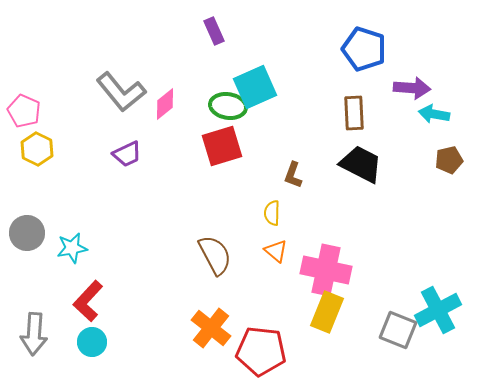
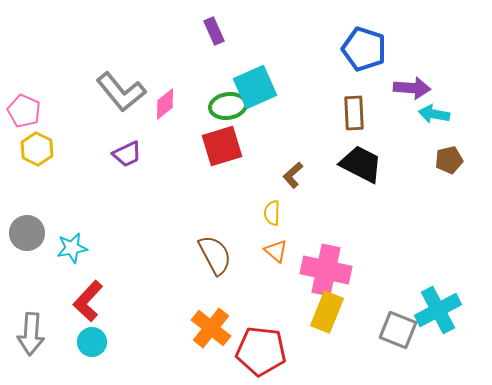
green ellipse: rotated 18 degrees counterclockwise
brown L-shape: rotated 28 degrees clockwise
gray arrow: moved 3 px left
